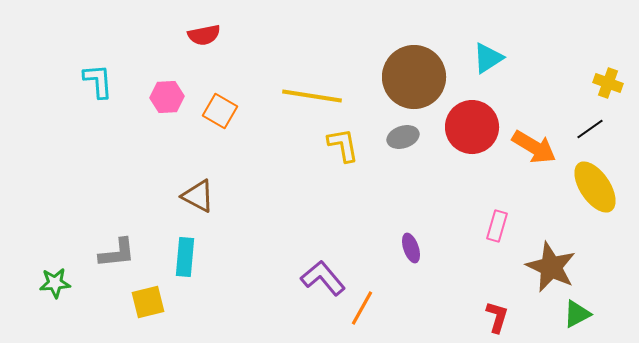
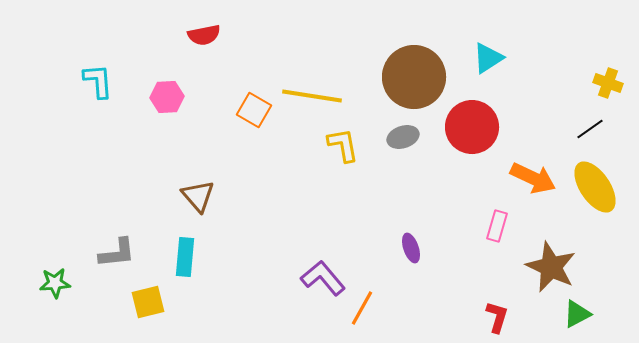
orange square: moved 34 px right, 1 px up
orange arrow: moved 1 px left, 31 px down; rotated 6 degrees counterclockwise
brown triangle: rotated 21 degrees clockwise
